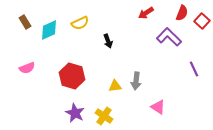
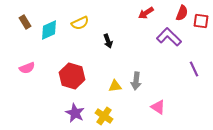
red square: moved 1 px left; rotated 35 degrees counterclockwise
